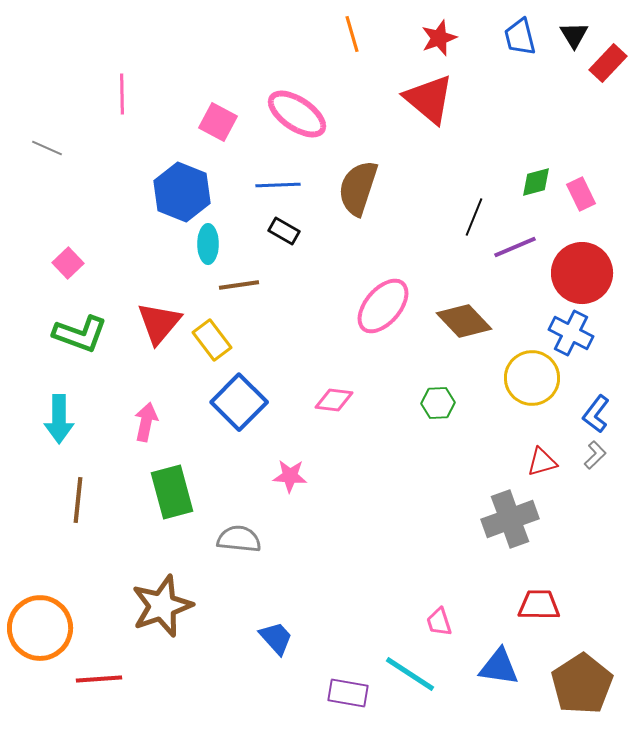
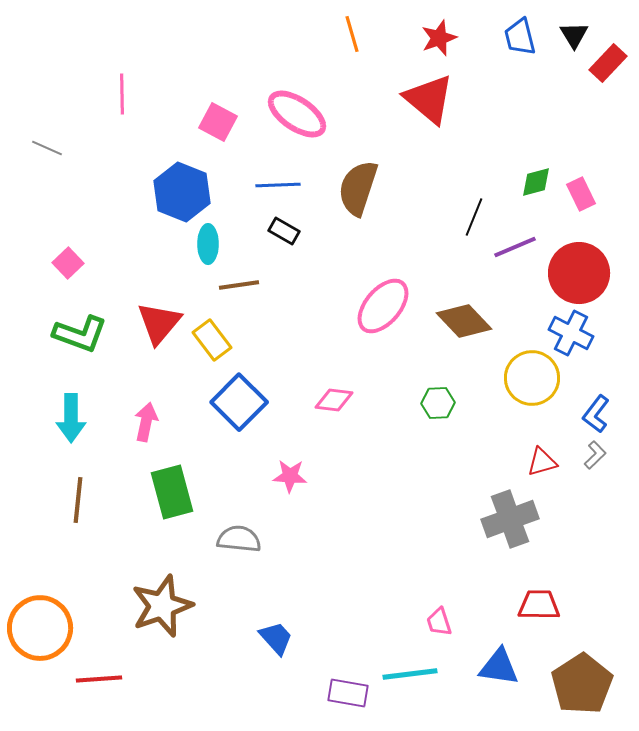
red circle at (582, 273): moved 3 px left
cyan arrow at (59, 419): moved 12 px right, 1 px up
cyan line at (410, 674): rotated 40 degrees counterclockwise
